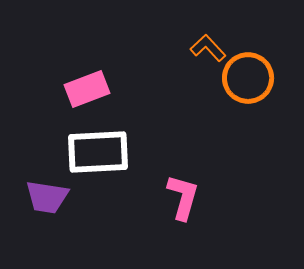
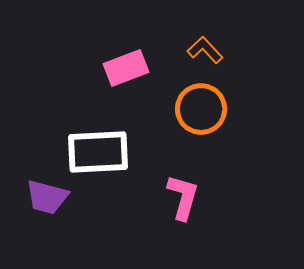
orange L-shape: moved 3 px left, 2 px down
orange circle: moved 47 px left, 31 px down
pink rectangle: moved 39 px right, 21 px up
purple trapezoid: rotated 6 degrees clockwise
